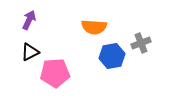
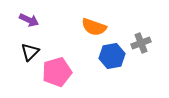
purple arrow: rotated 90 degrees clockwise
orange semicircle: rotated 15 degrees clockwise
black triangle: rotated 18 degrees counterclockwise
pink pentagon: moved 2 px right, 1 px up; rotated 12 degrees counterclockwise
